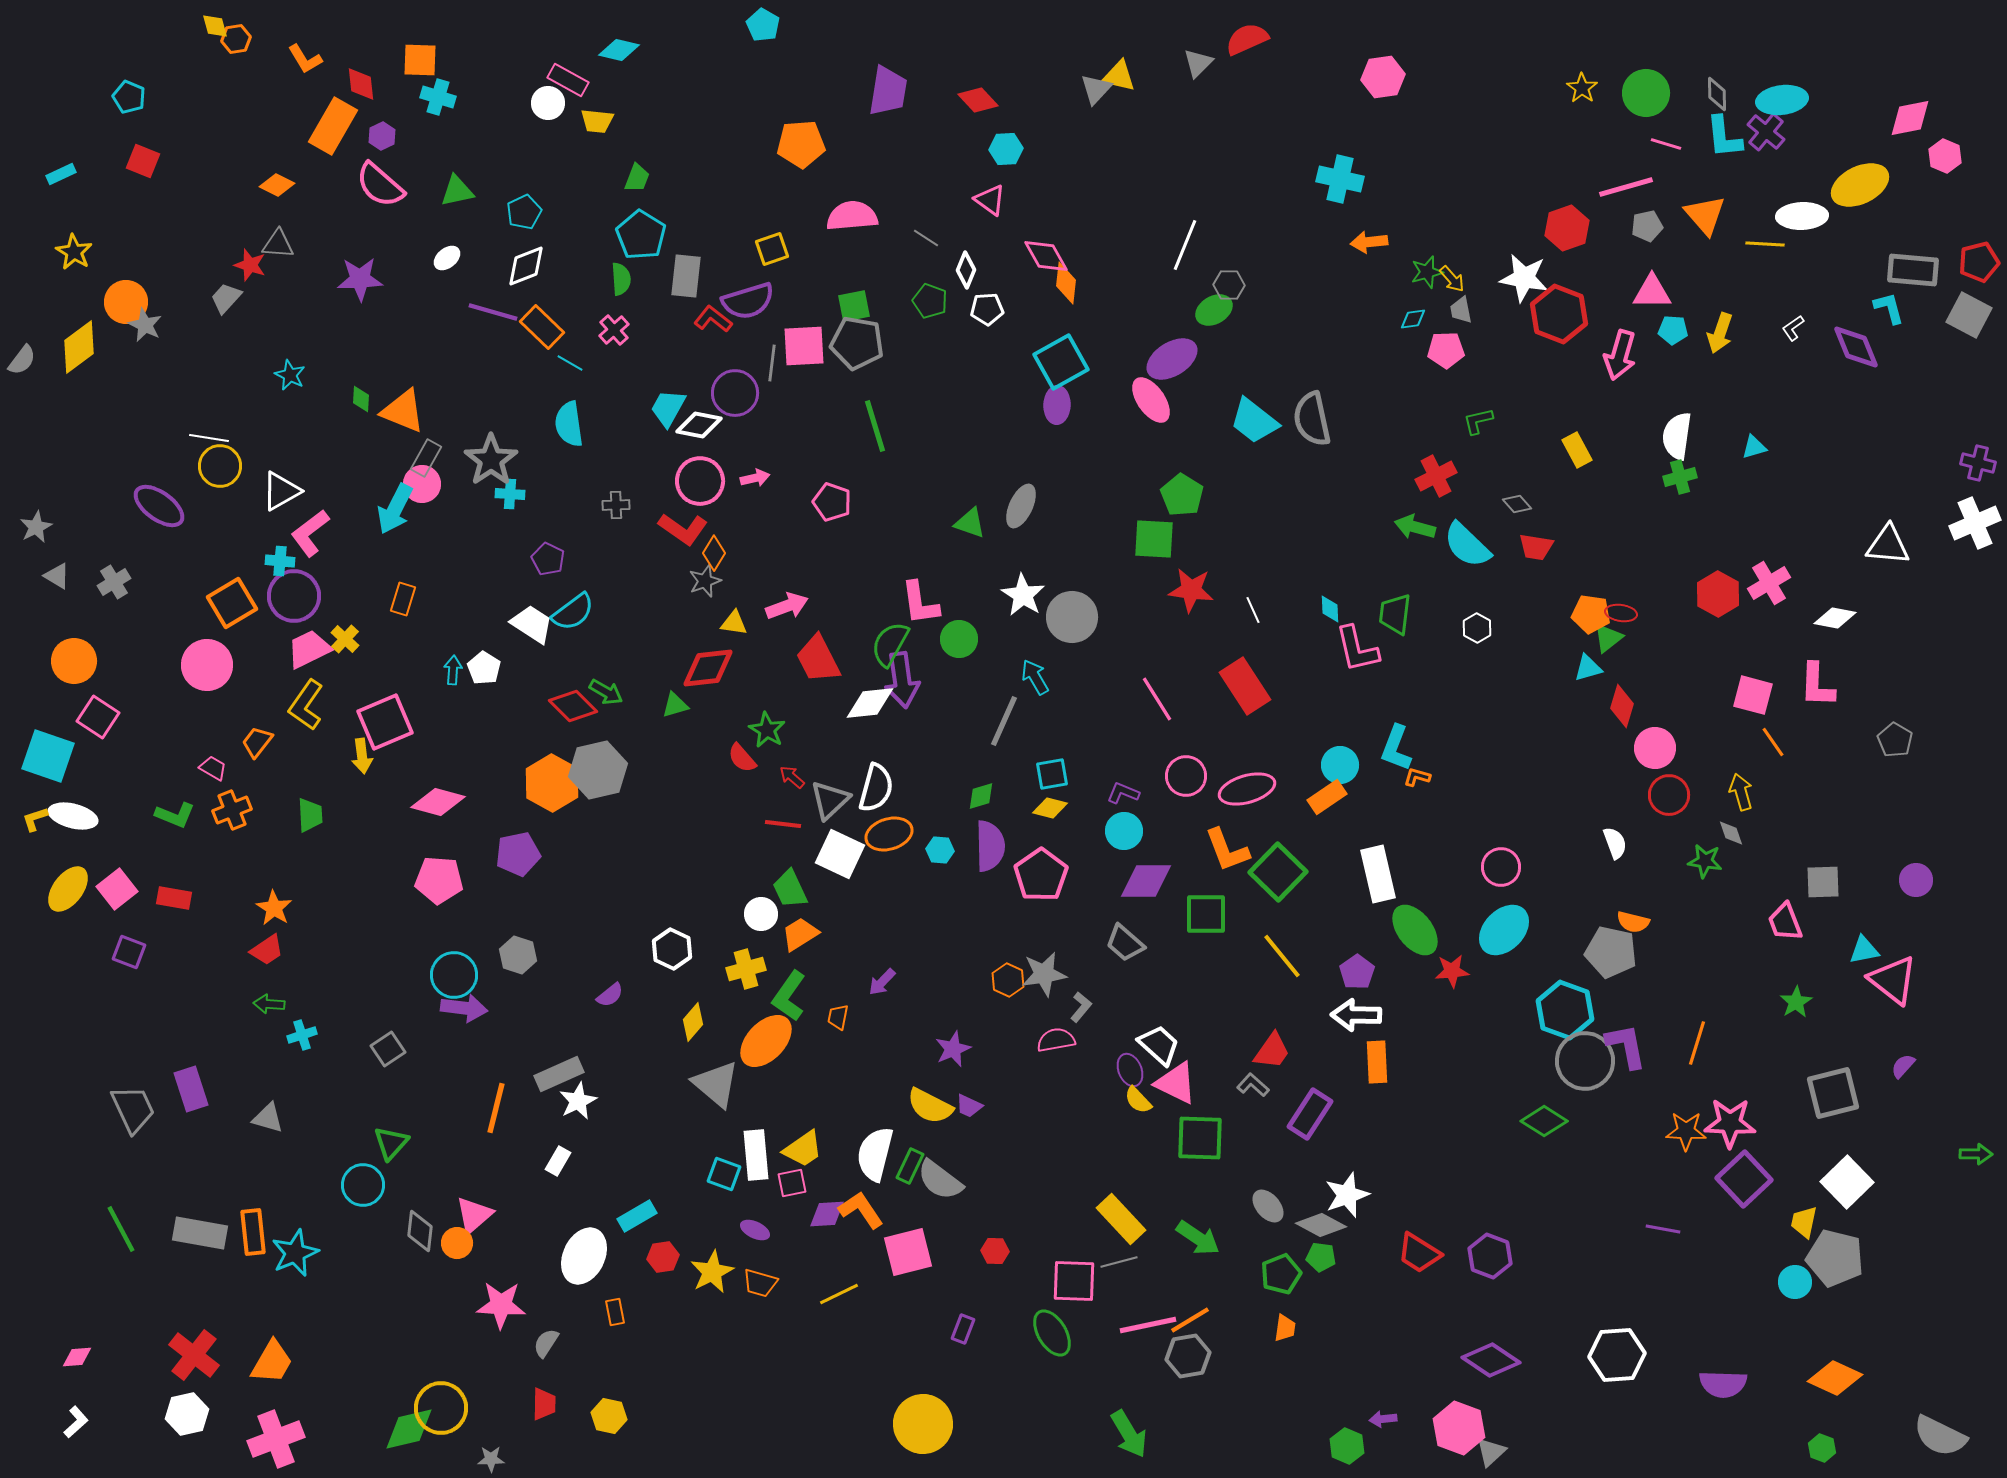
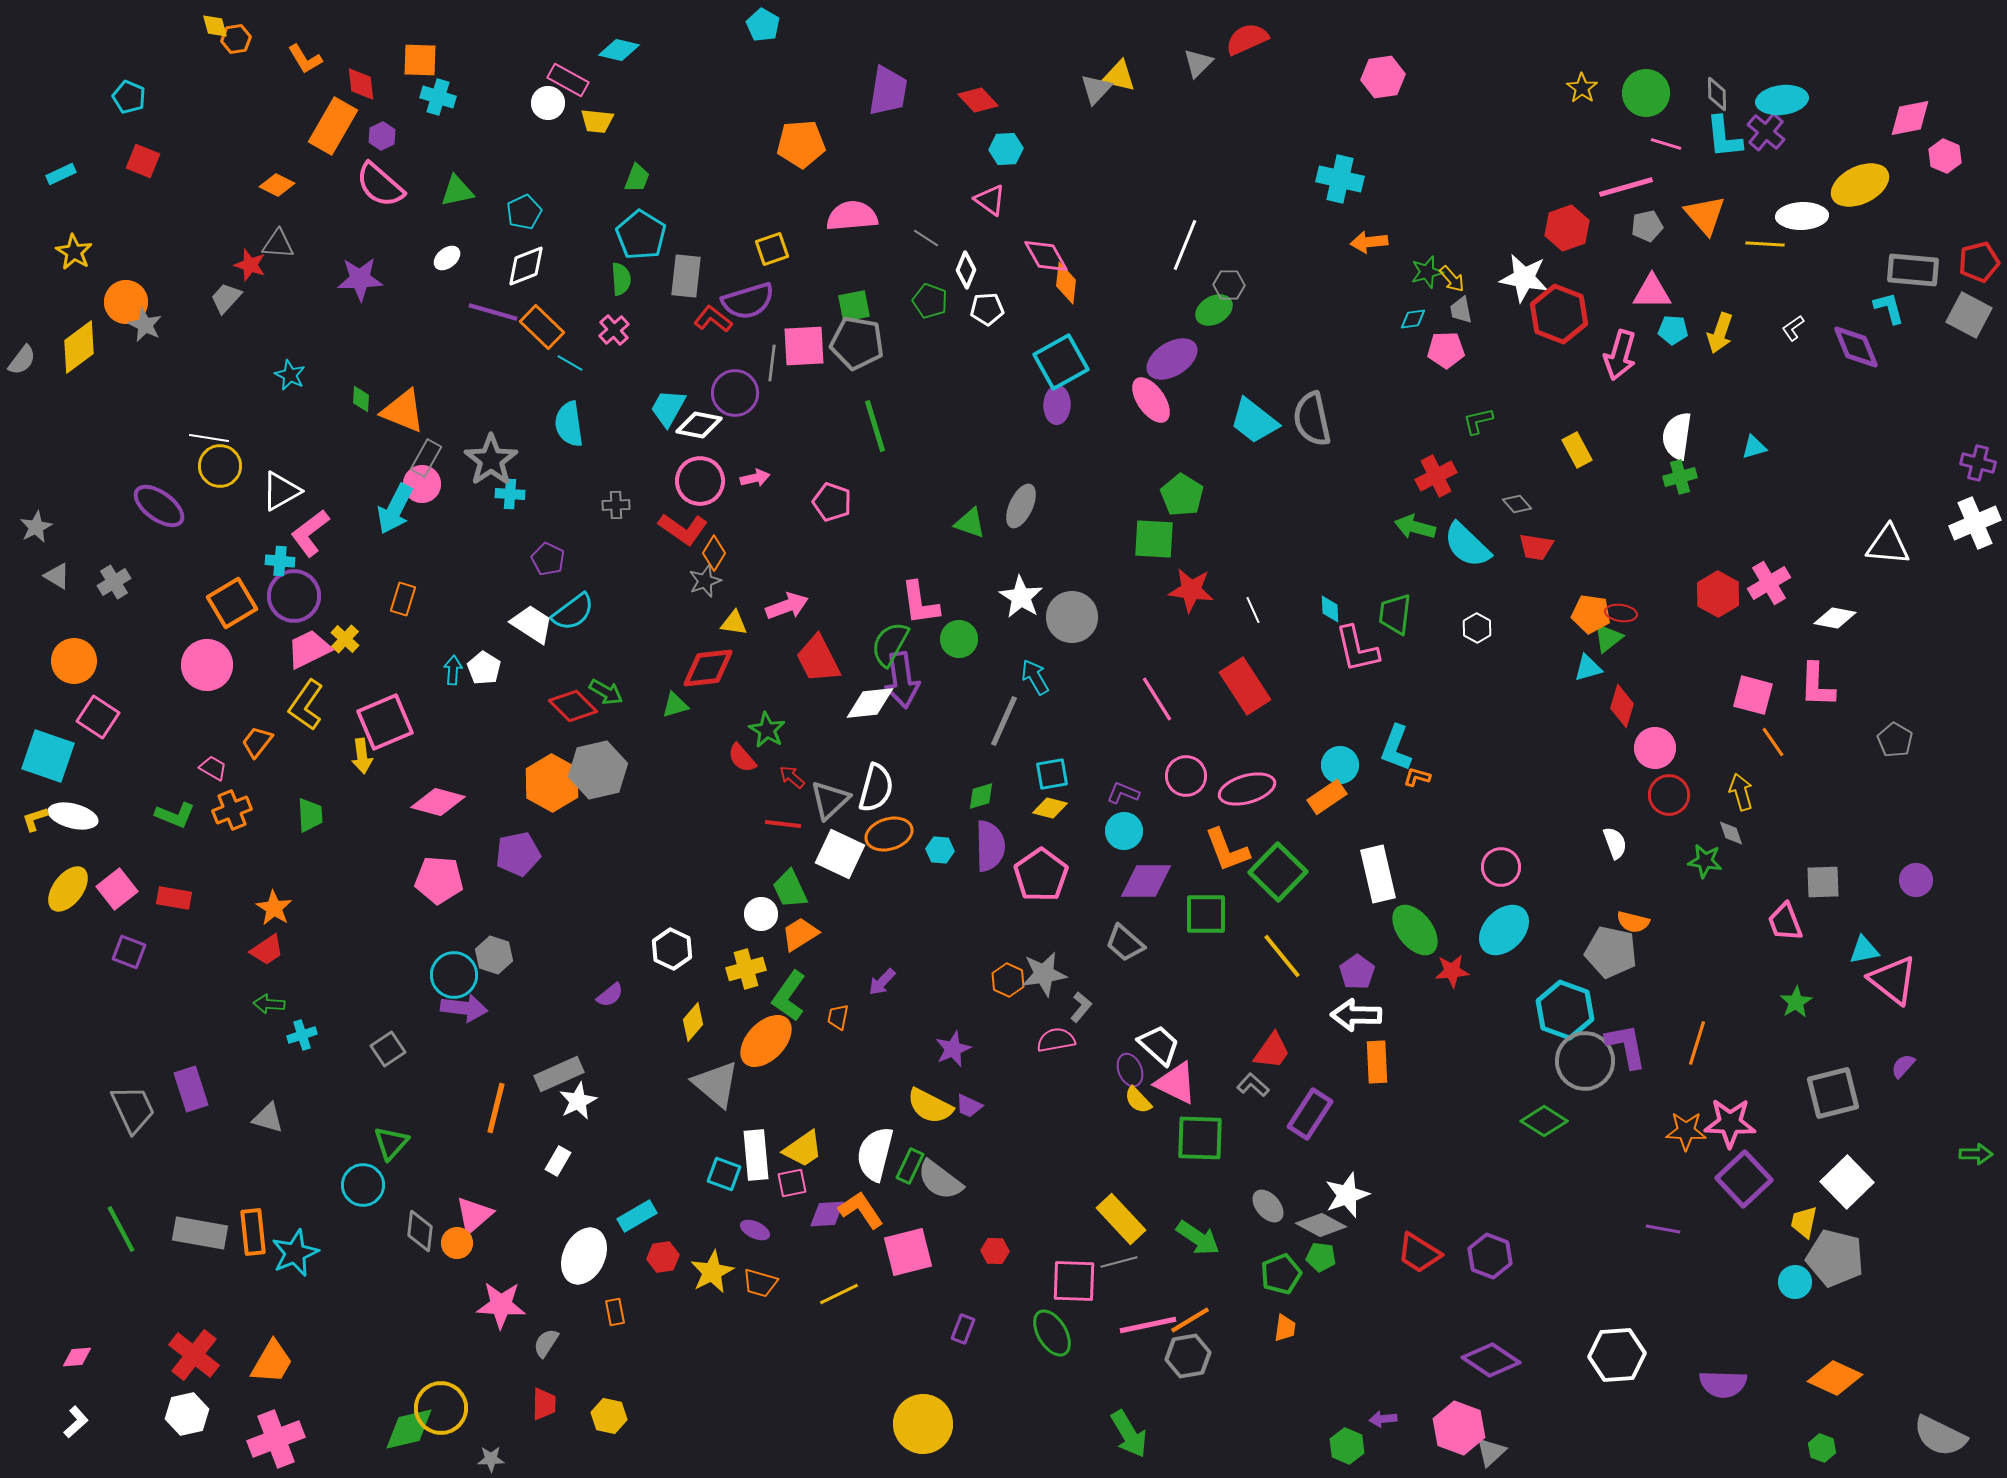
white star at (1023, 595): moved 2 px left, 2 px down
gray hexagon at (518, 955): moved 24 px left
